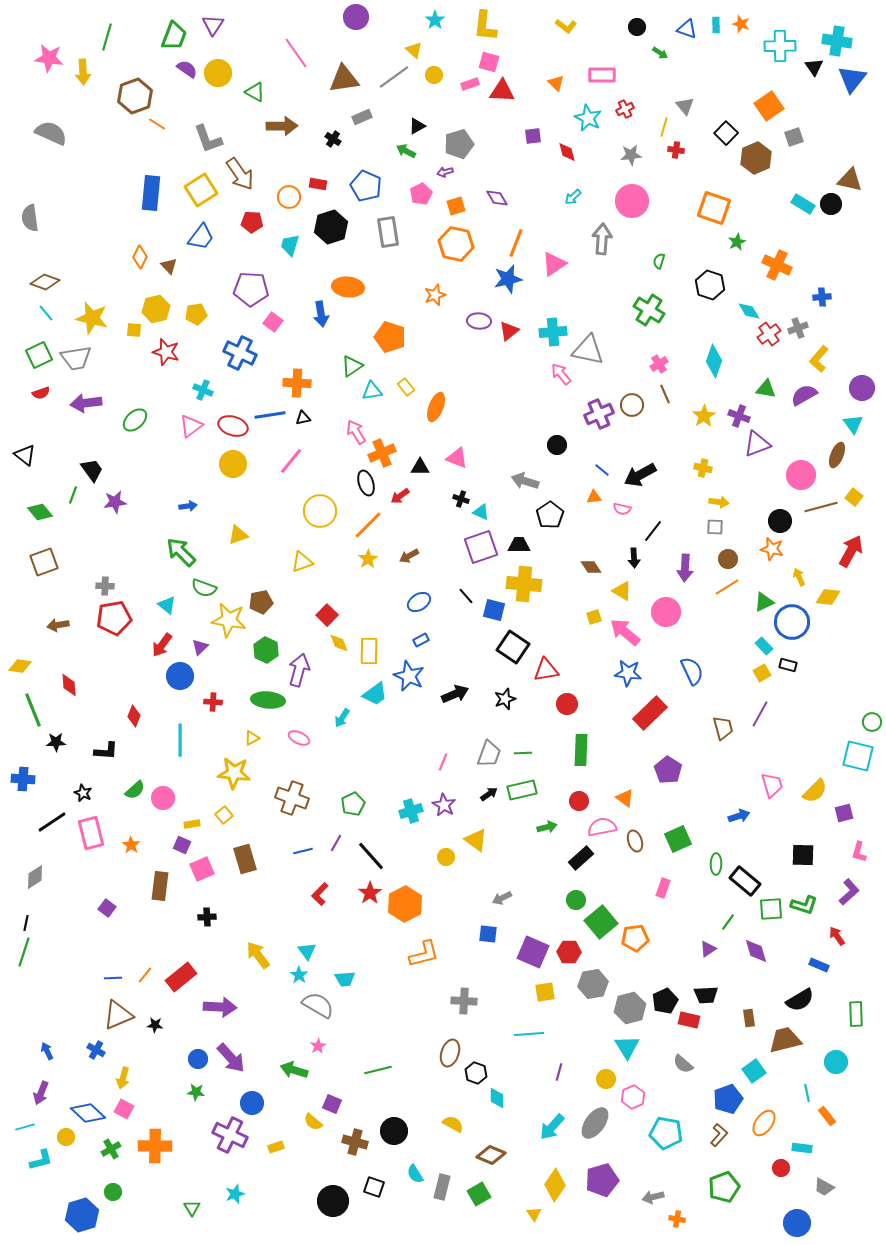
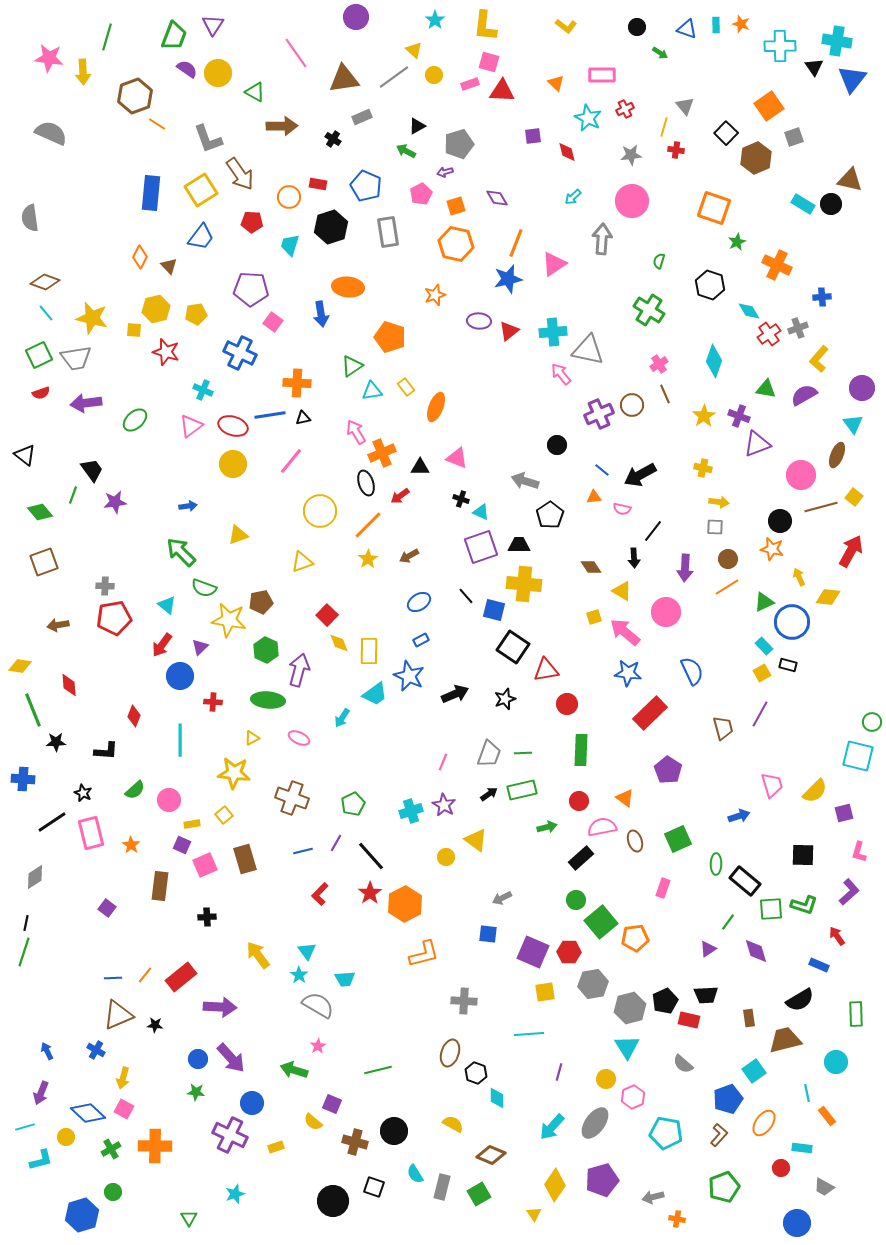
pink circle at (163, 798): moved 6 px right, 2 px down
pink square at (202, 869): moved 3 px right, 4 px up
green triangle at (192, 1208): moved 3 px left, 10 px down
